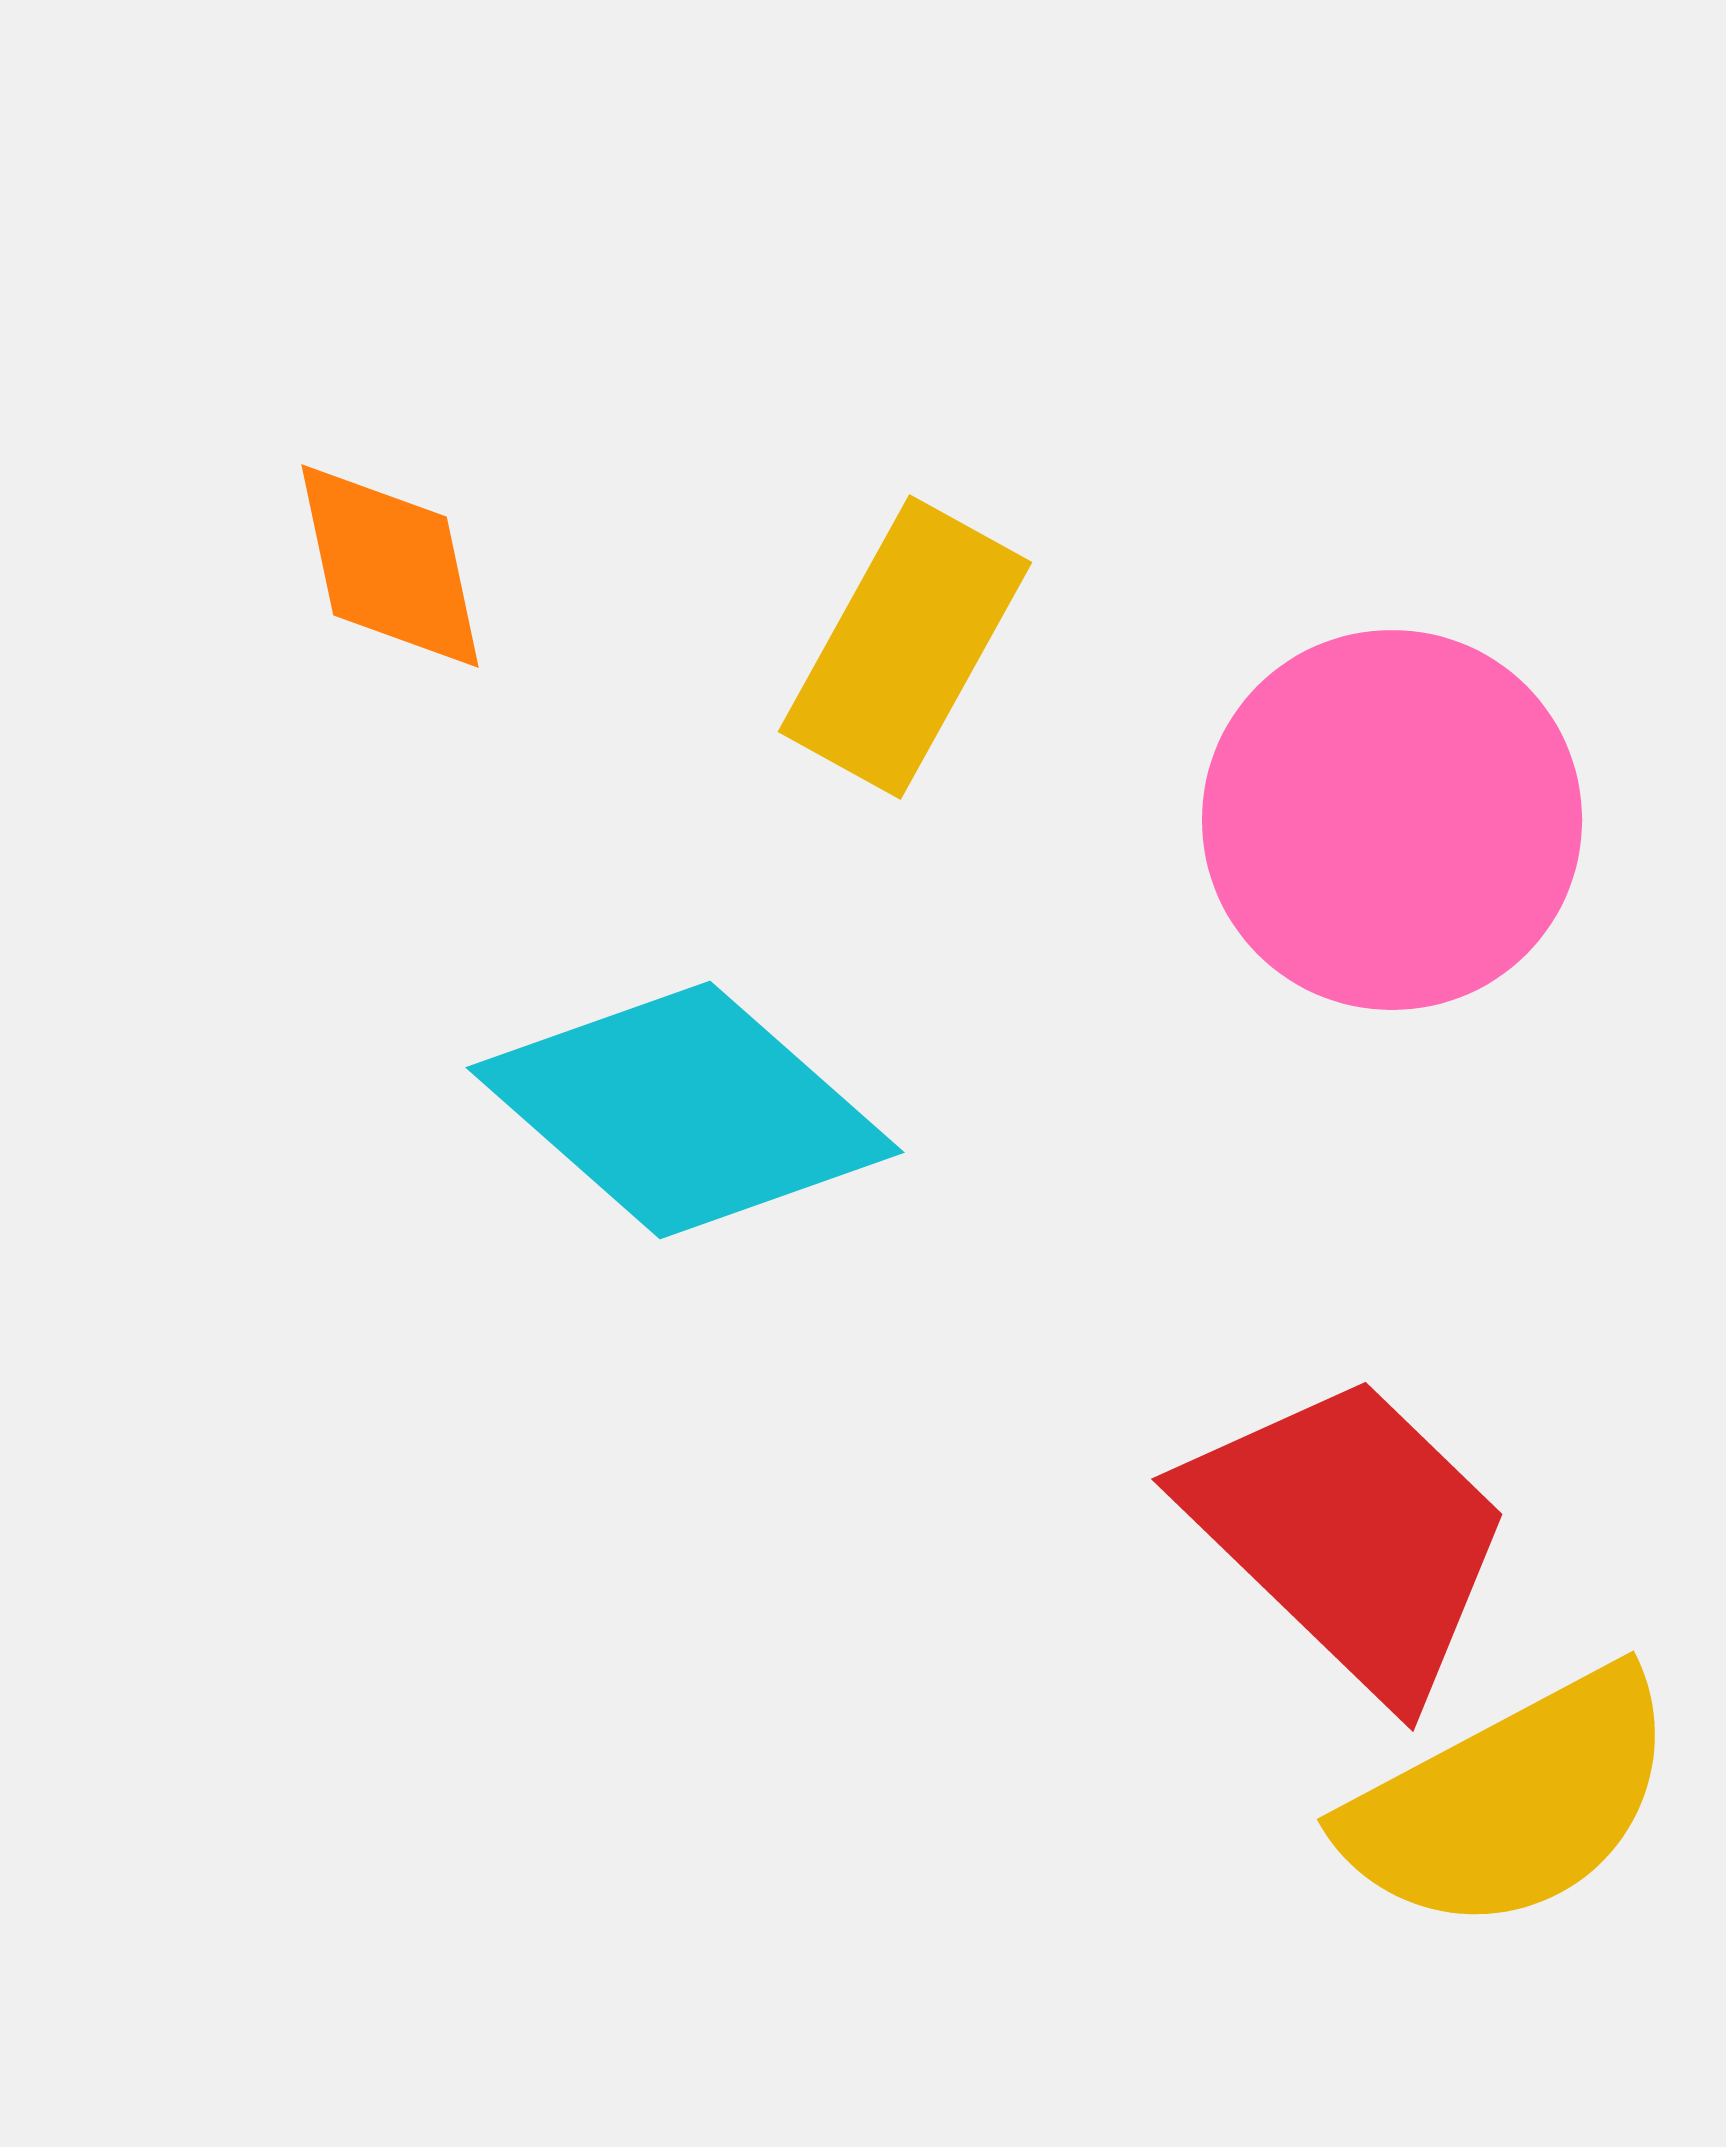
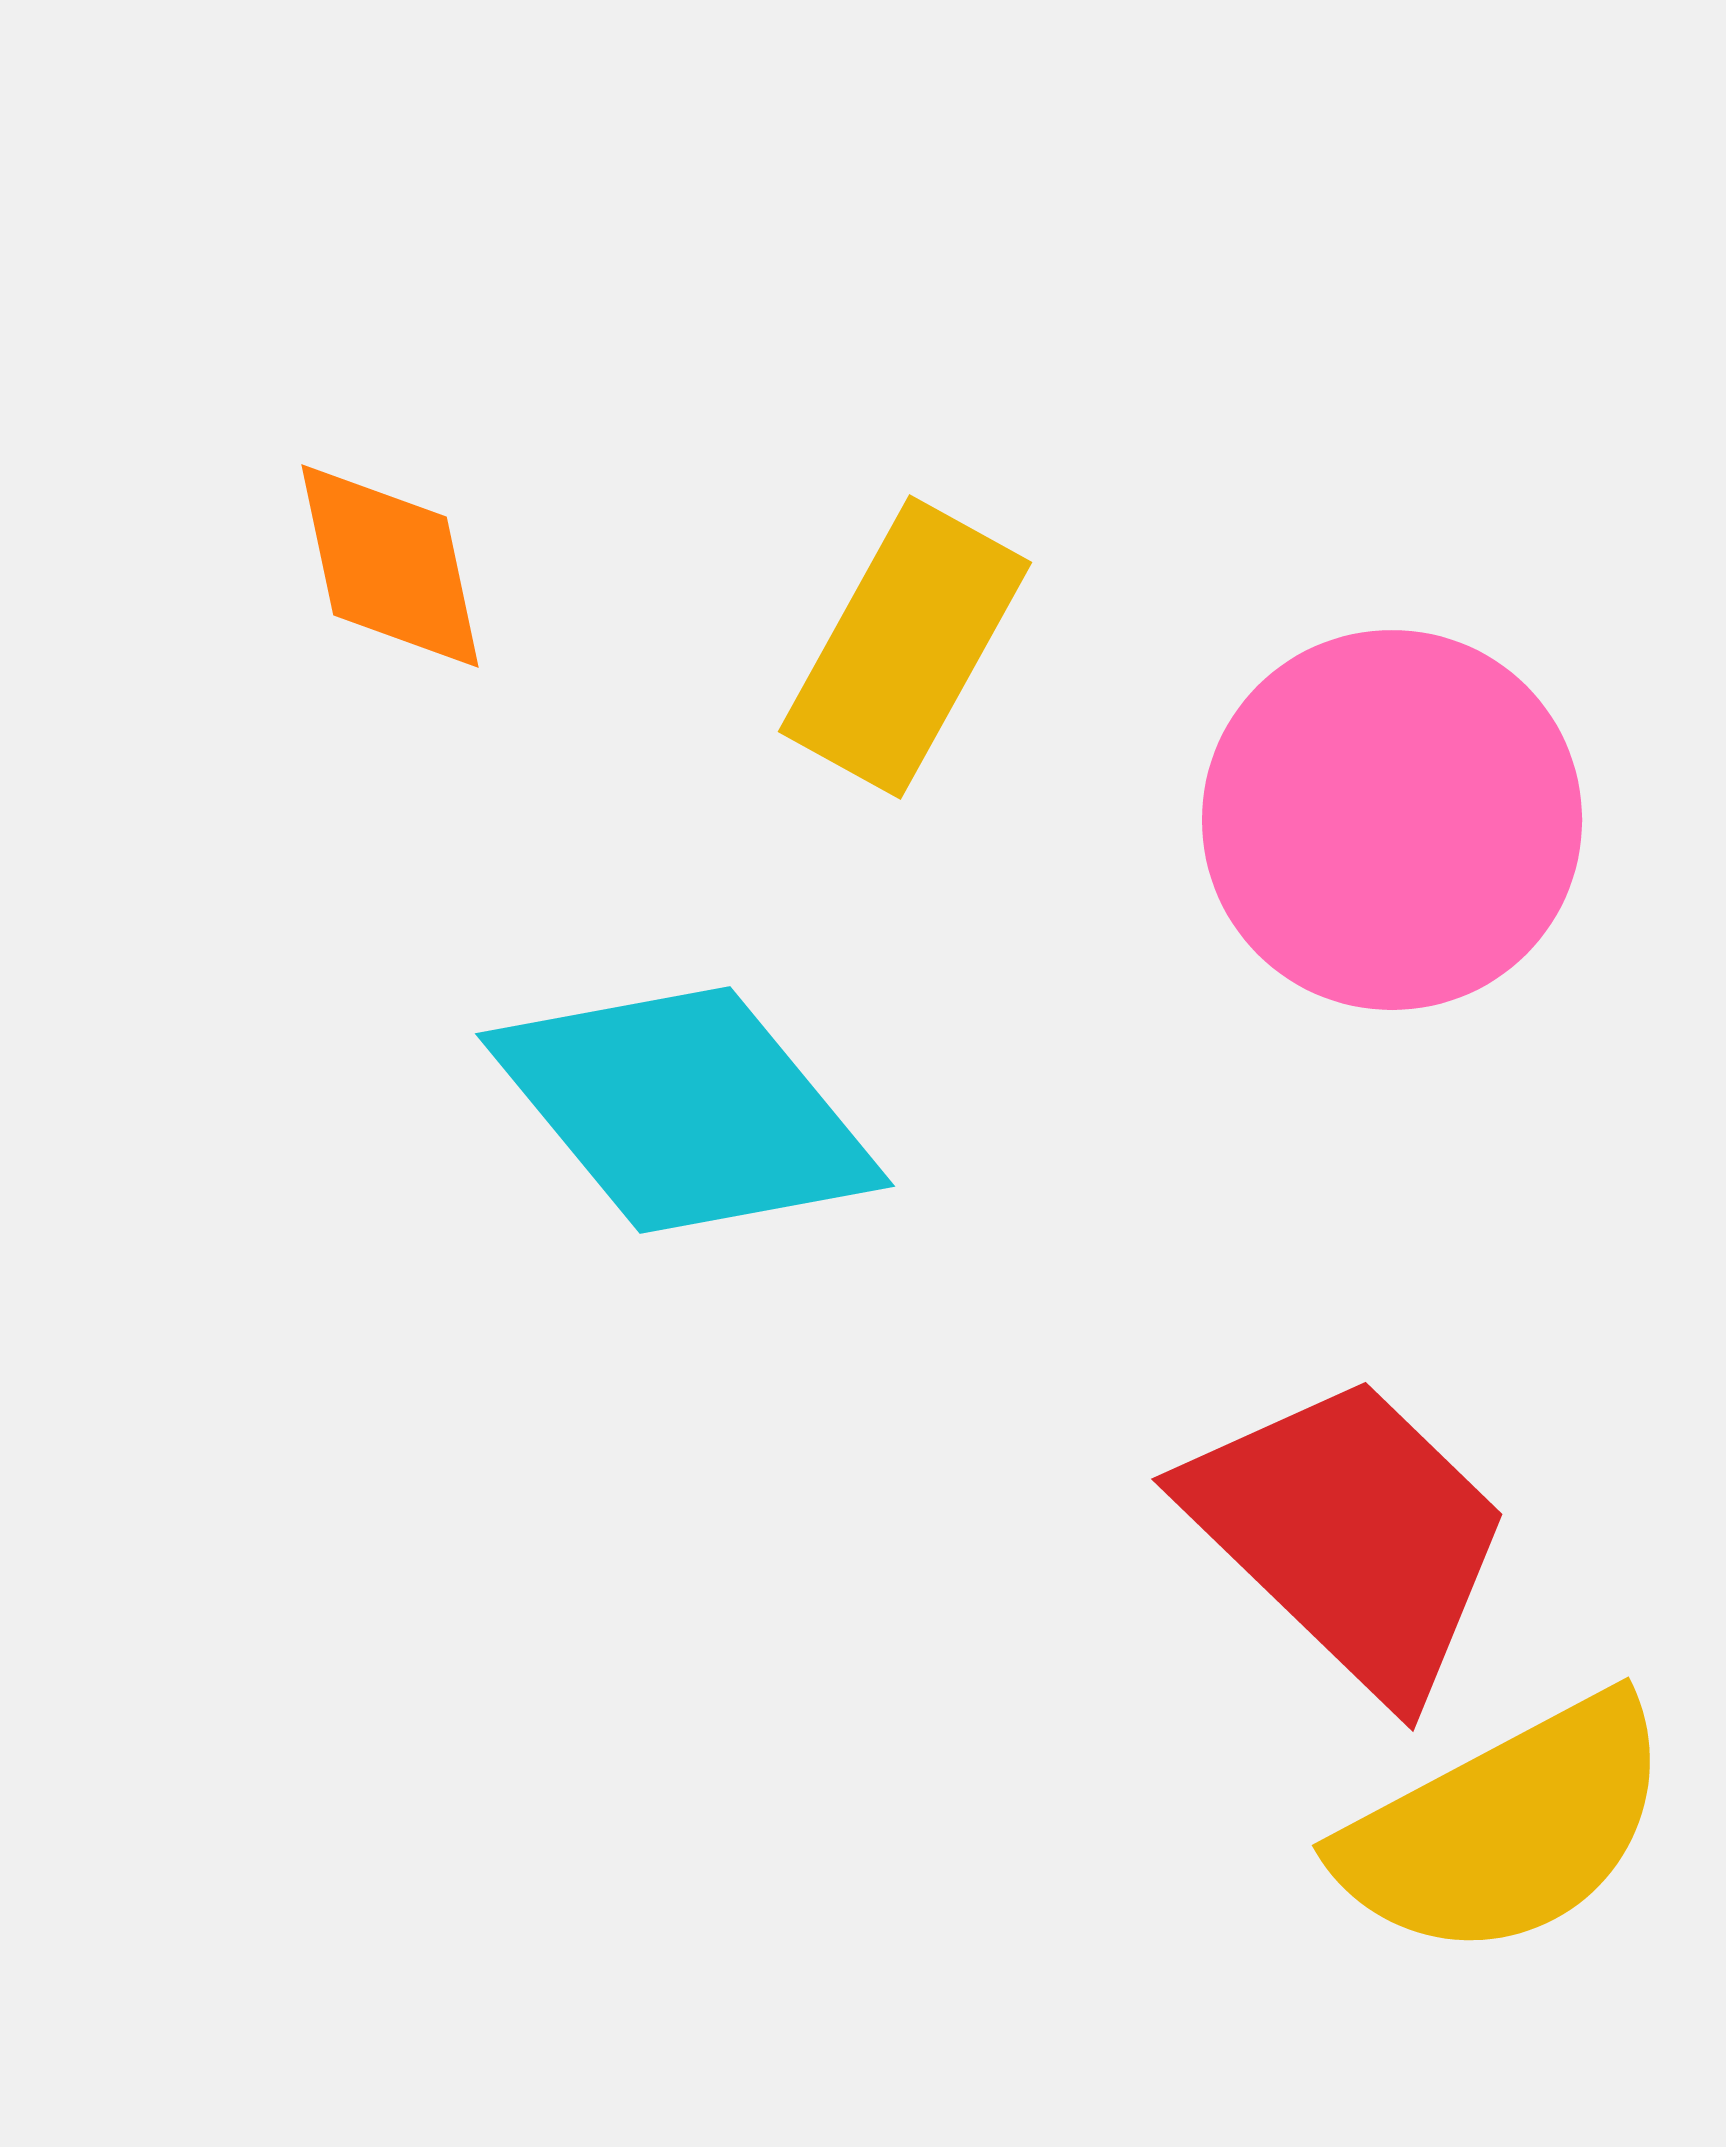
cyan diamond: rotated 9 degrees clockwise
yellow semicircle: moved 5 px left, 26 px down
